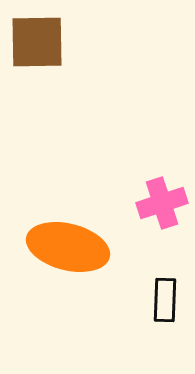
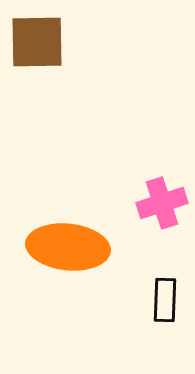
orange ellipse: rotated 8 degrees counterclockwise
